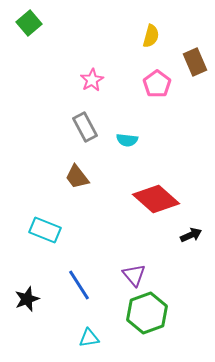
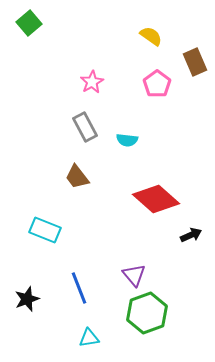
yellow semicircle: rotated 70 degrees counterclockwise
pink star: moved 2 px down
blue line: moved 3 px down; rotated 12 degrees clockwise
